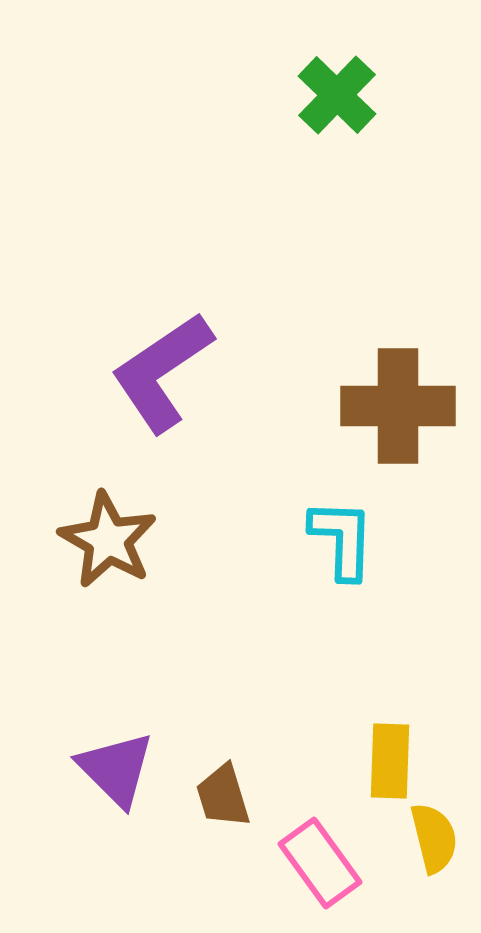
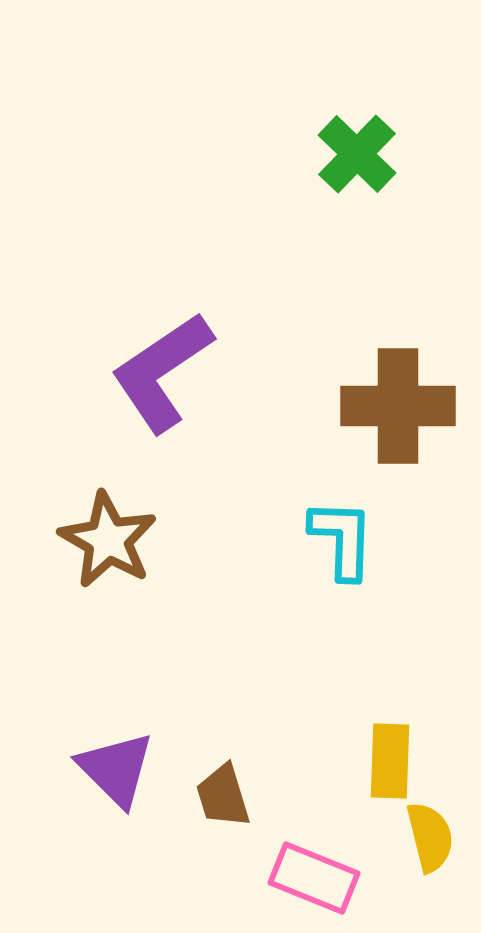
green cross: moved 20 px right, 59 px down
yellow semicircle: moved 4 px left, 1 px up
pink rectangle: moved 6 px left, 15 px down; rotated 32 degrees counterclockwise
